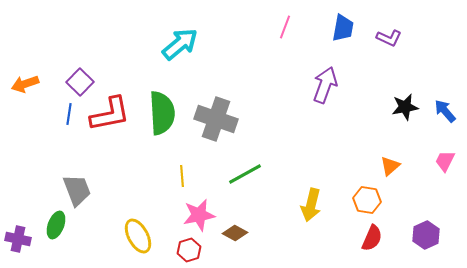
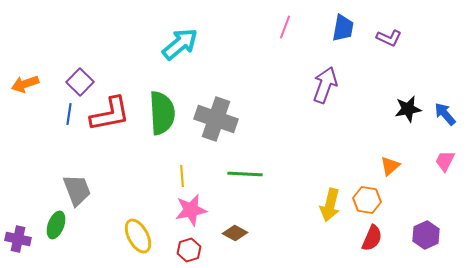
black star: moved 3 px right, 2 px down
blue arrow: moved 3 px down
green line: rotated 32 degrees clockwise
yellow arrow: moved 19 px right
pink star: moved 8 px left, 5 px up
